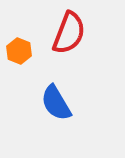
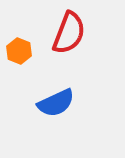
blue semicircle: rotated 84 degrees counterclockwise
